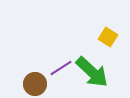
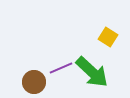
purple line: rotated 10 degrees clockwise
brown circle: moved 1 px left, 2 px up
